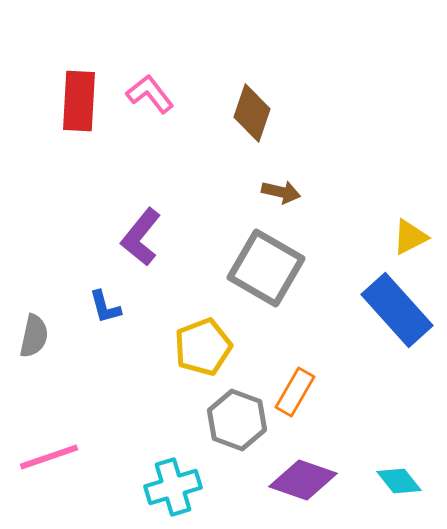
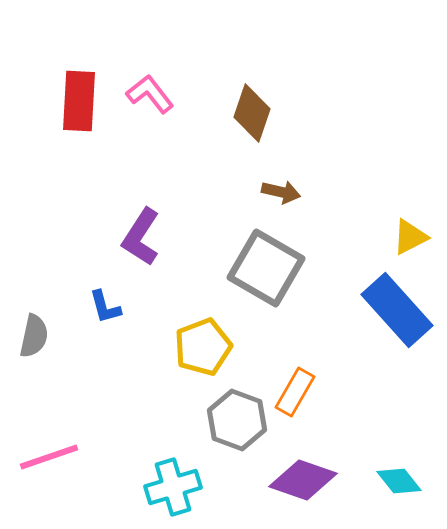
purple L-shape: rotated 6 degrees counterclockwise
